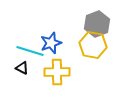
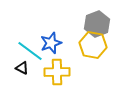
cyan line: rotated 20 degrees clockwise
